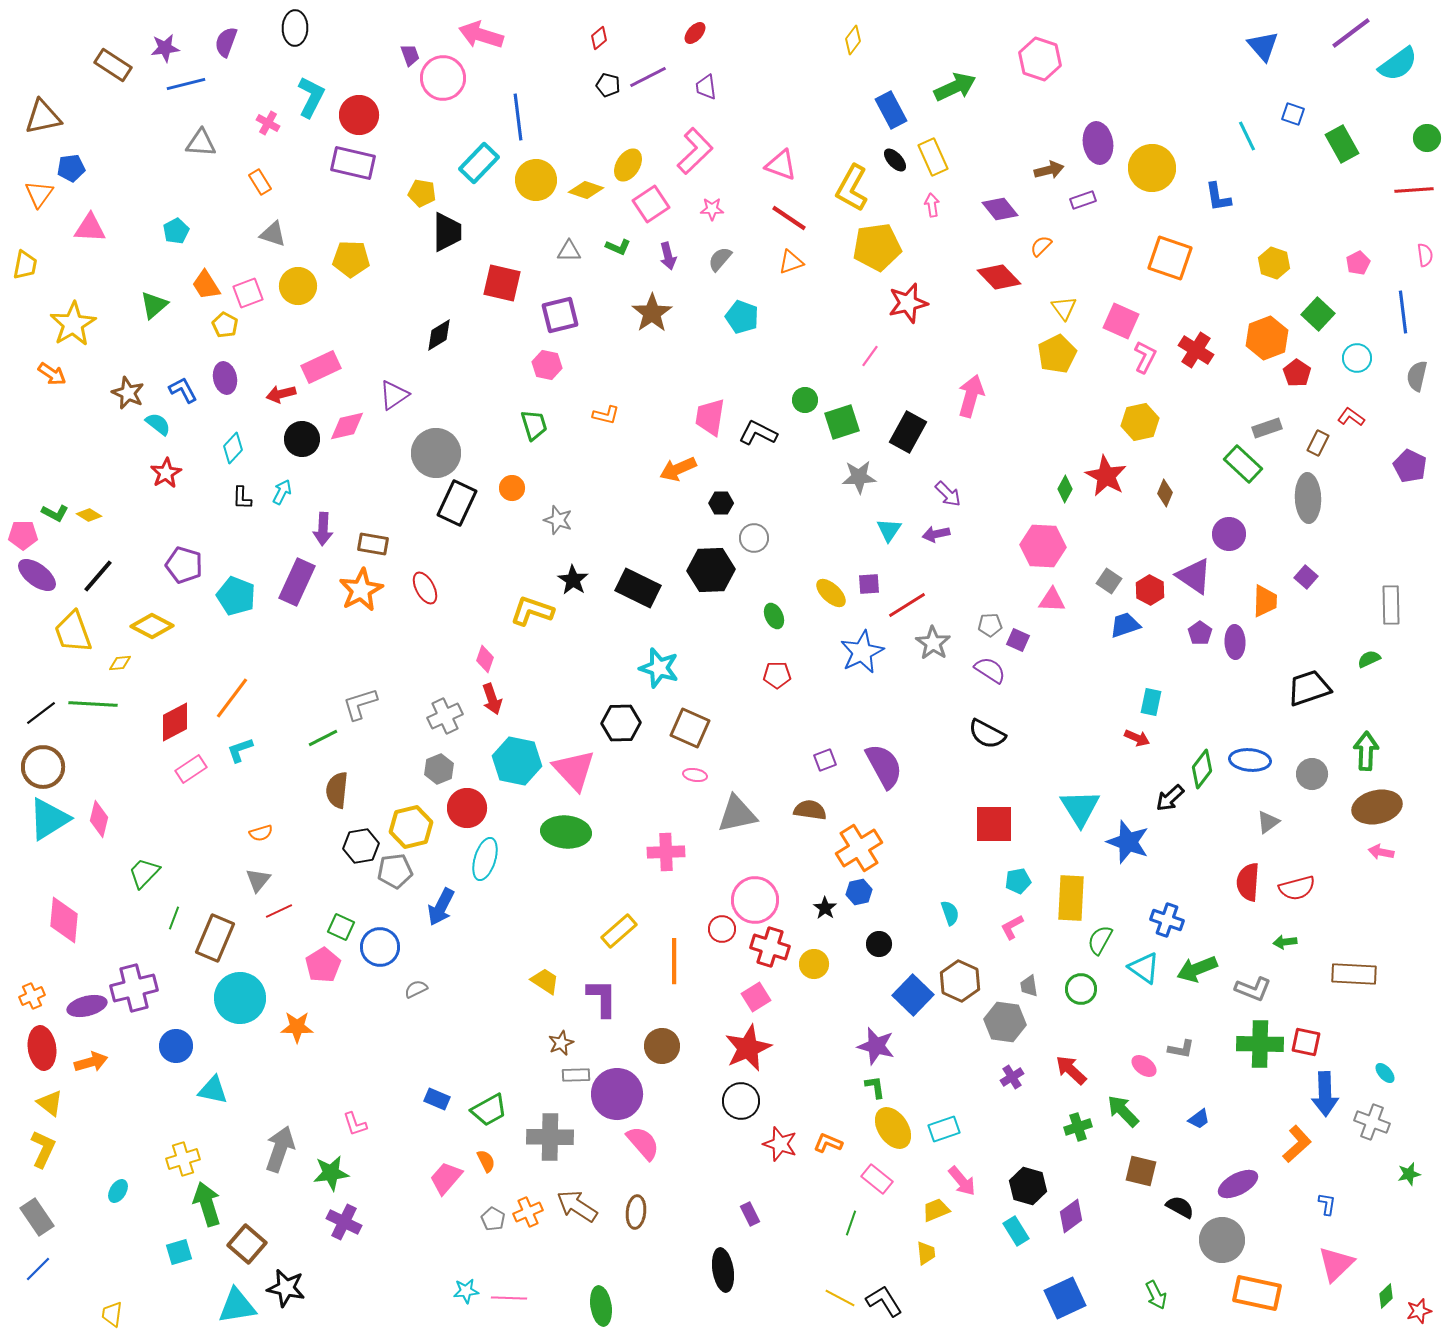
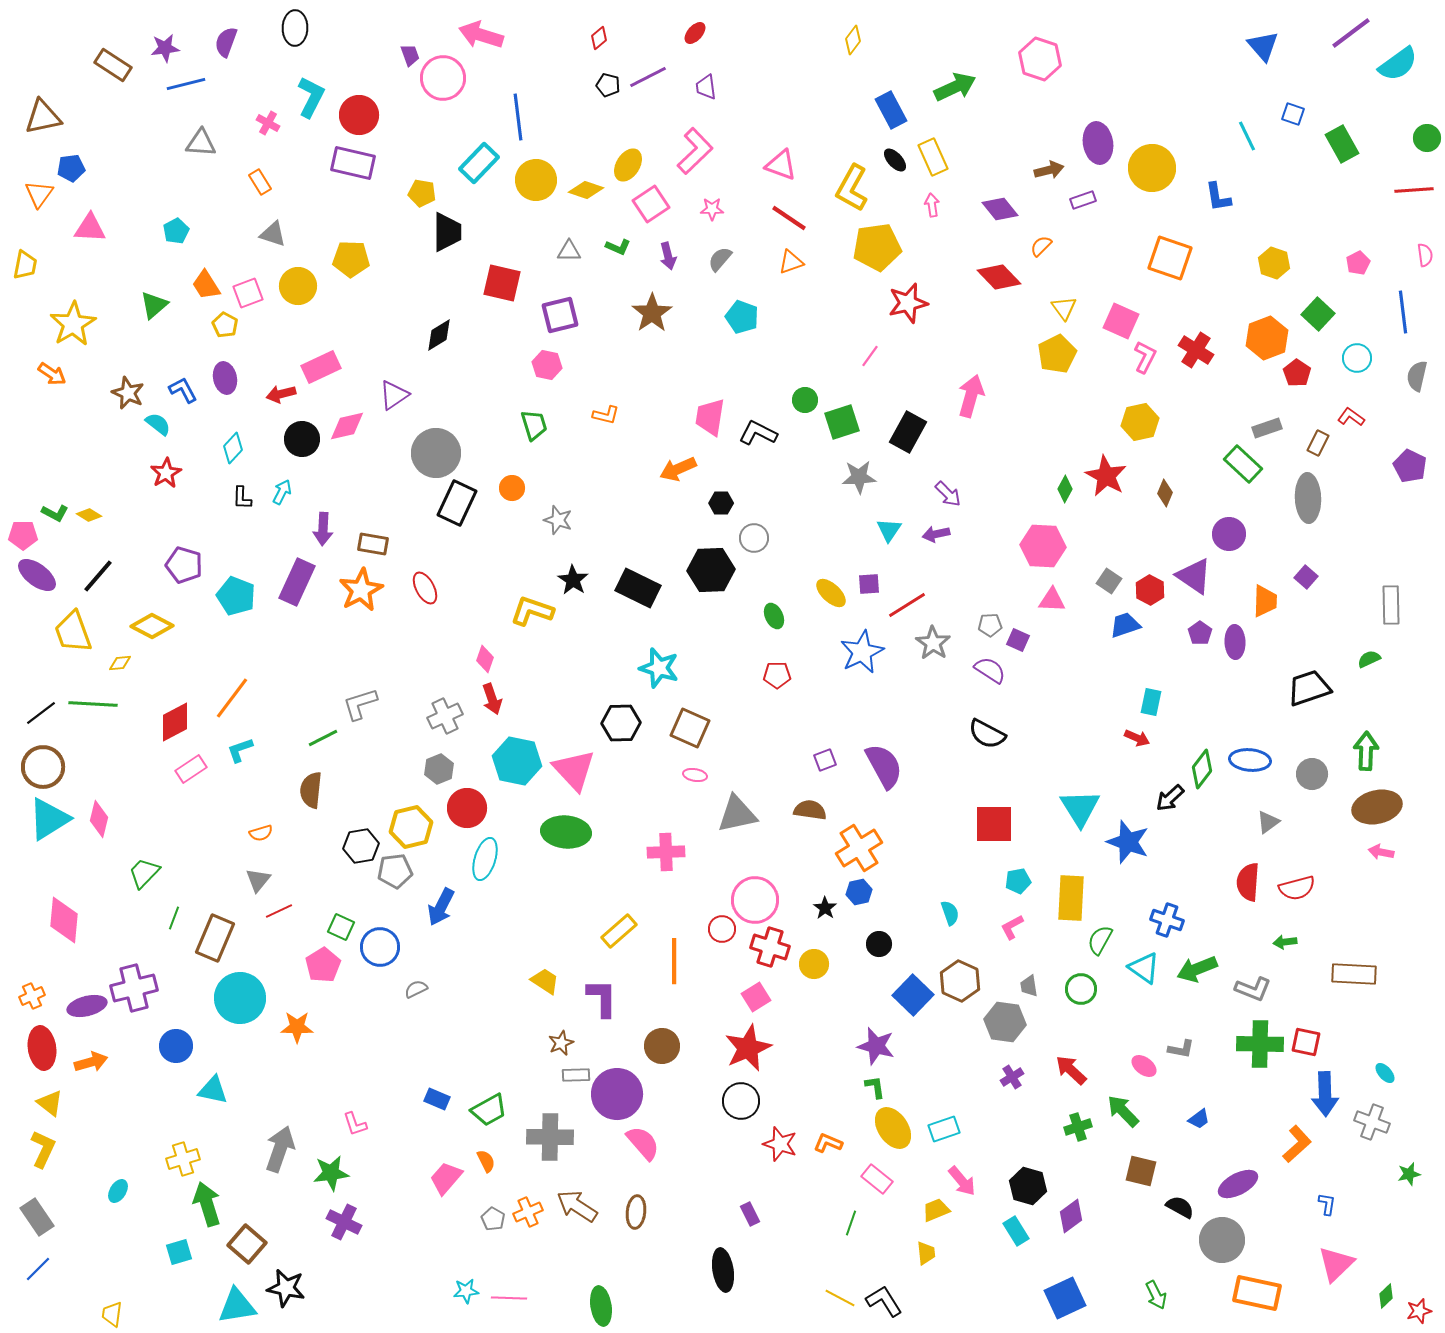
brown semicircle at (337, 790): moved 26 px left
